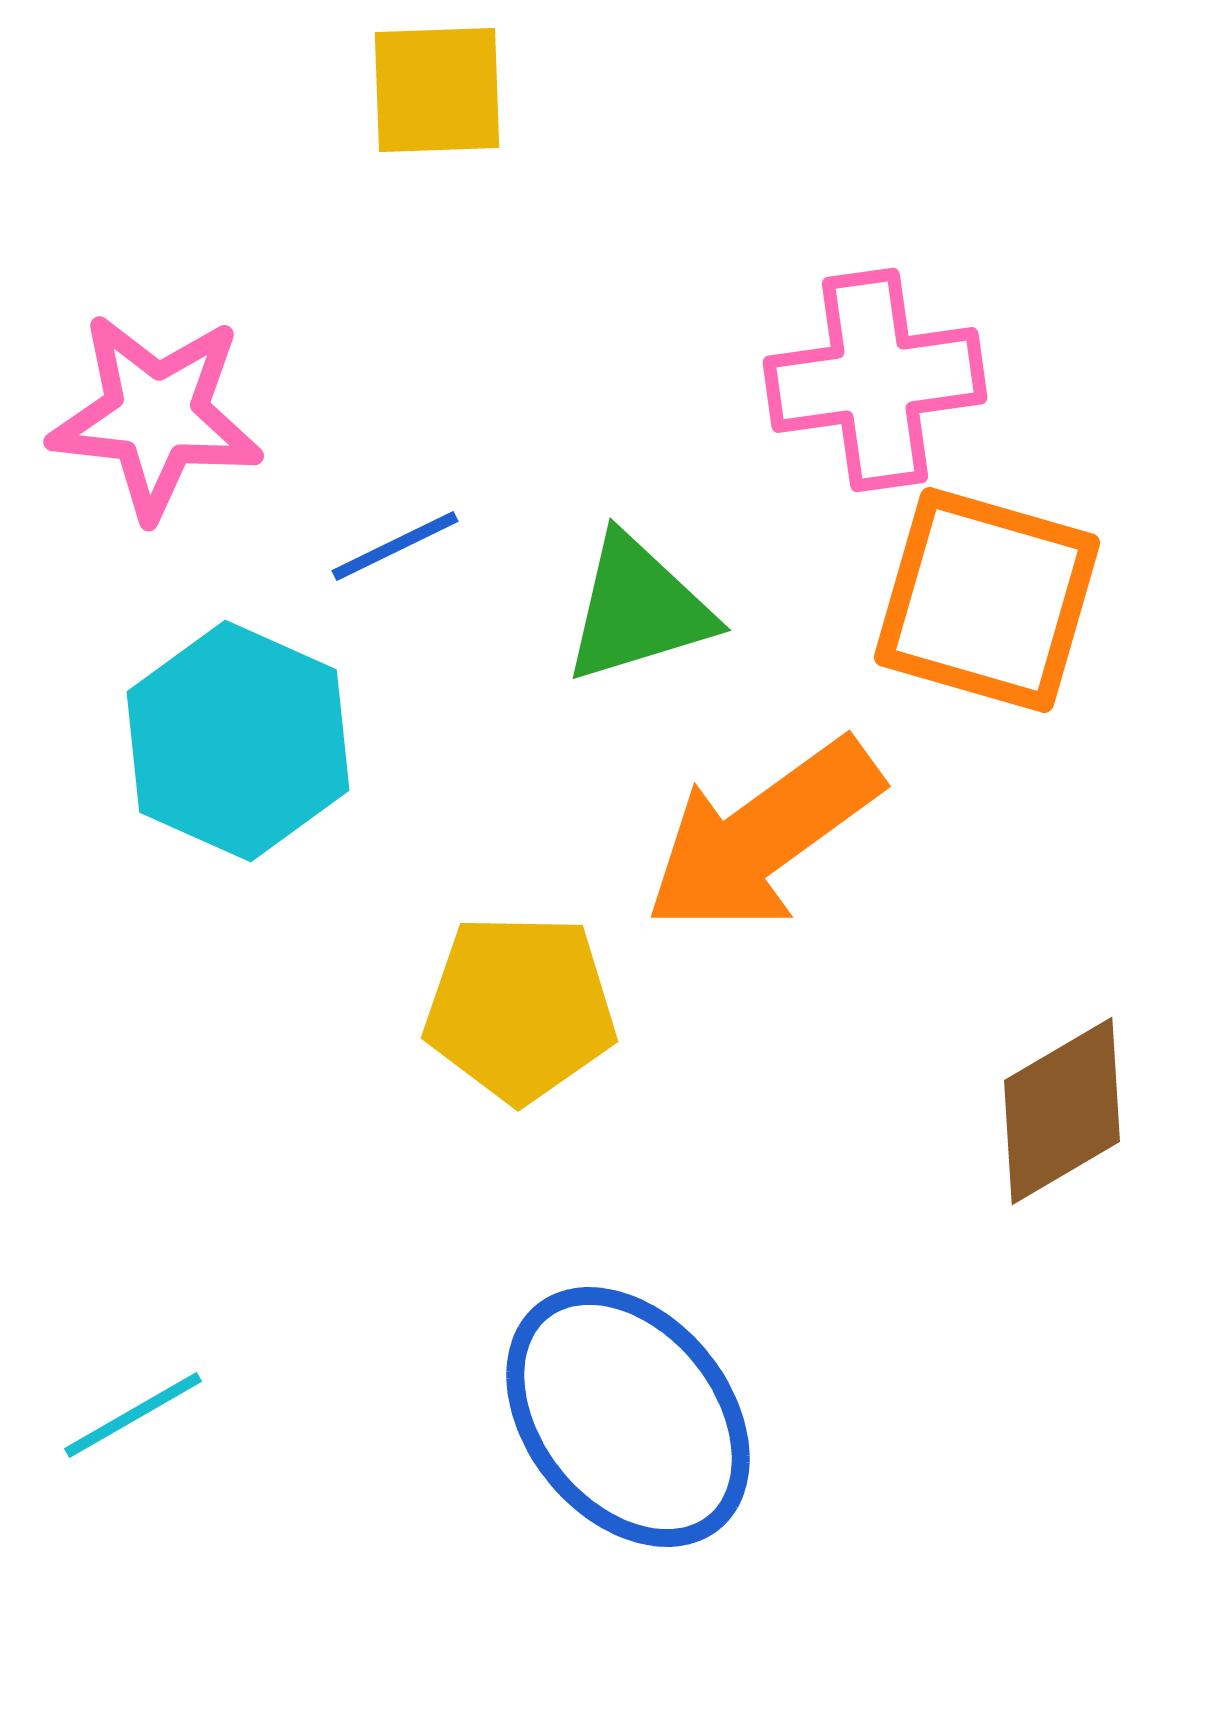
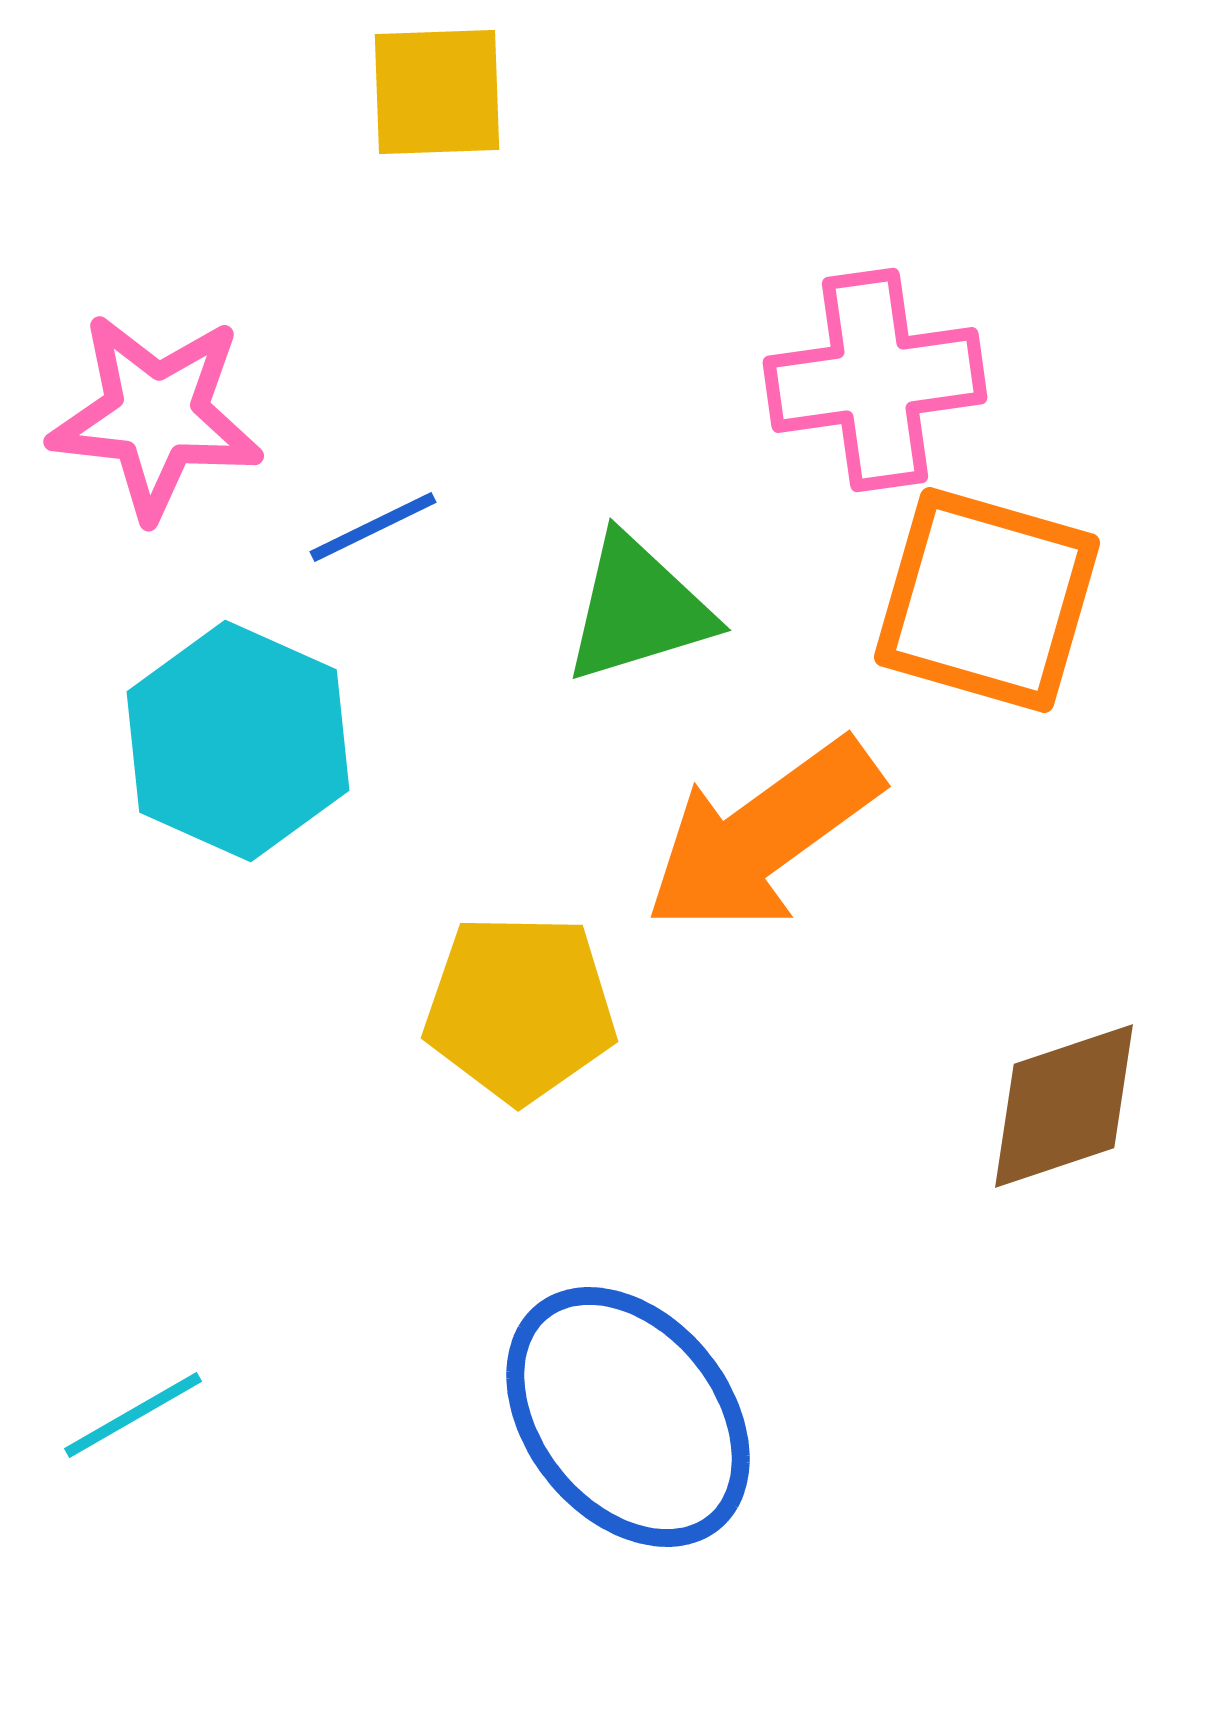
yellow square: moved 2 px down
blue line: moved 22 px left, 19 px up
brown diamond: moved 2 px right, 5 px up; rotated 12 degrees clockwise
